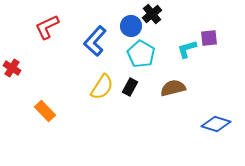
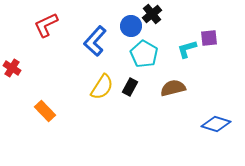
red L-shape: moved 1 px left, 2 px up
cyan pentagon: moved 3 px right
